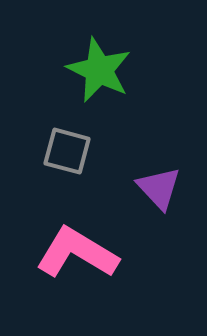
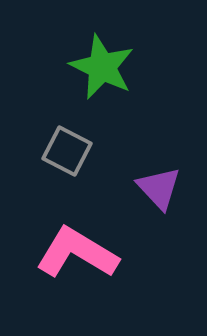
green star: moved 3 px right, 3 px up
gray square: rotated 12 degrees clockwise
